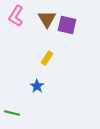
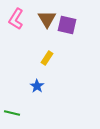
pink L-shape: moved 3 px down
